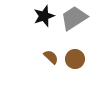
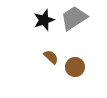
black star: moved 4 px down
brown circle: moved 8 px down
